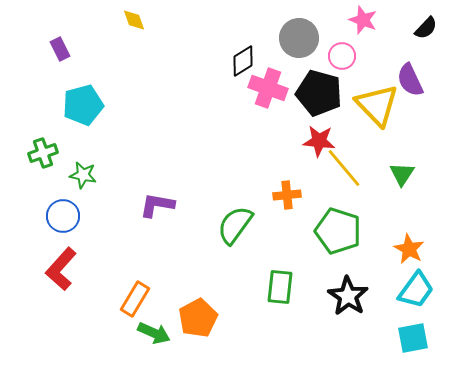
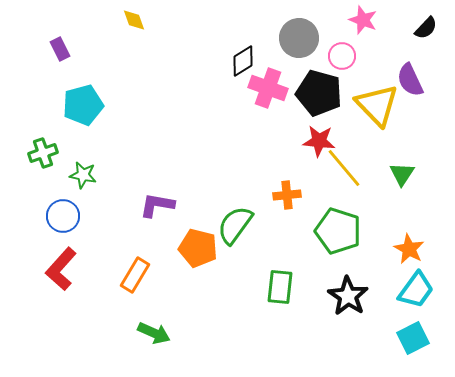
orange rectangle: moved 24 px up
orange pentagon: moved 70 px up; rotated 30 degrees counterclockwise
cyan square: rotated 16 degrees counterclockwise
